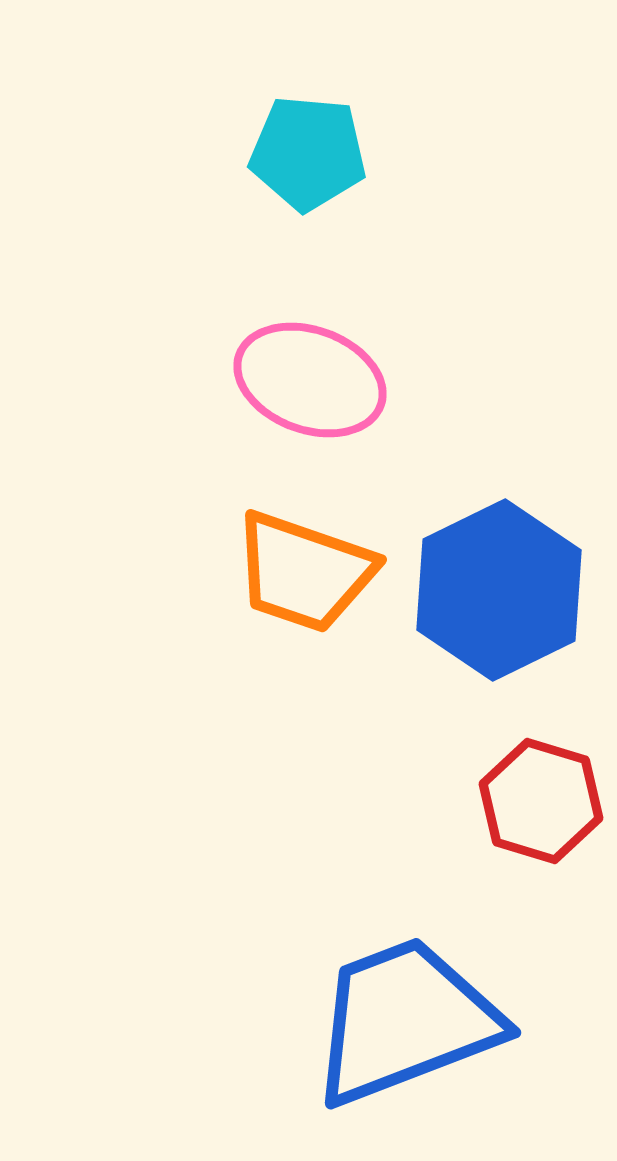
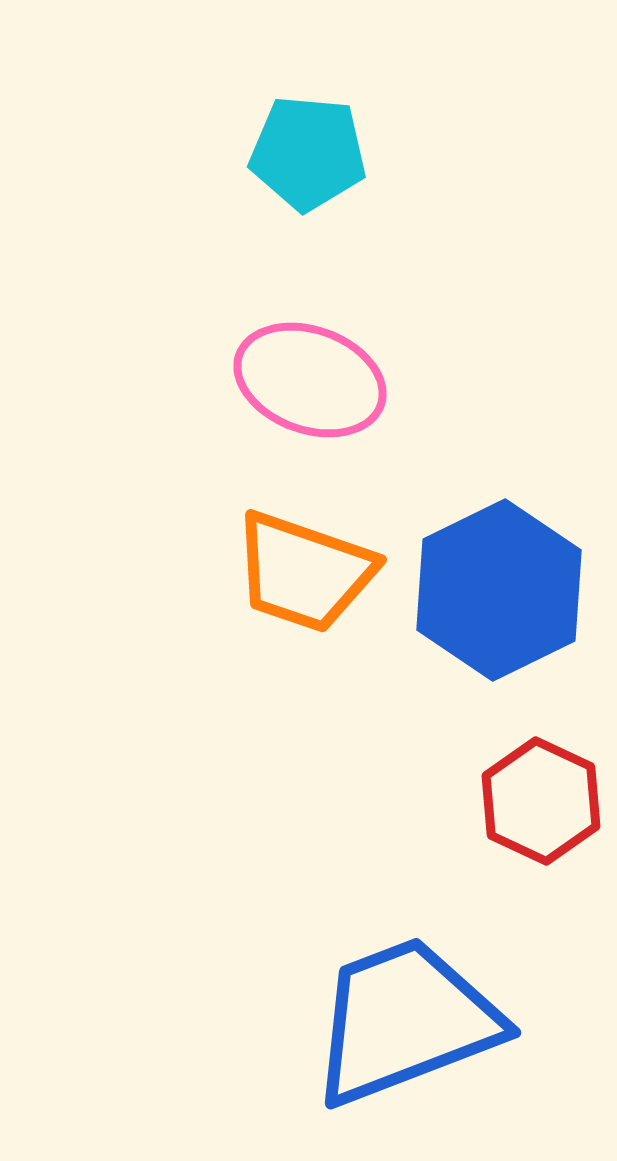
red hexagon: rotated 8 degrees clockwise
